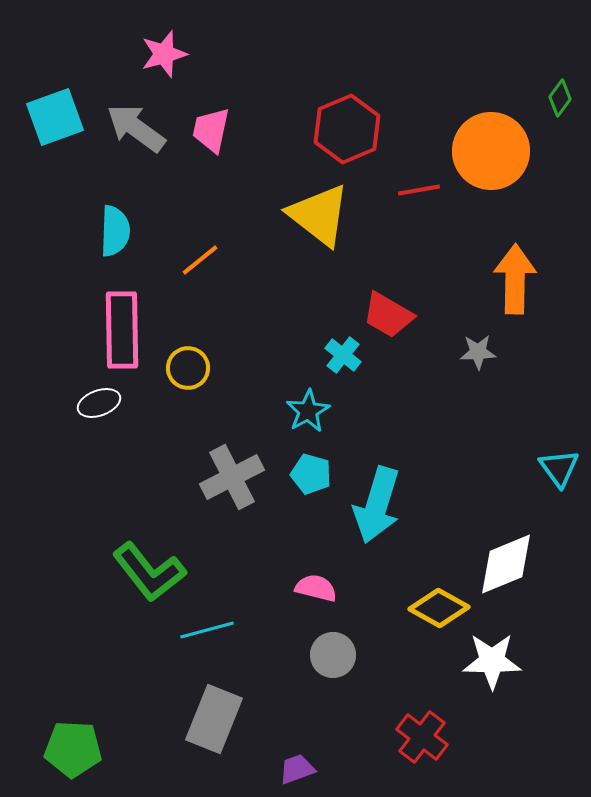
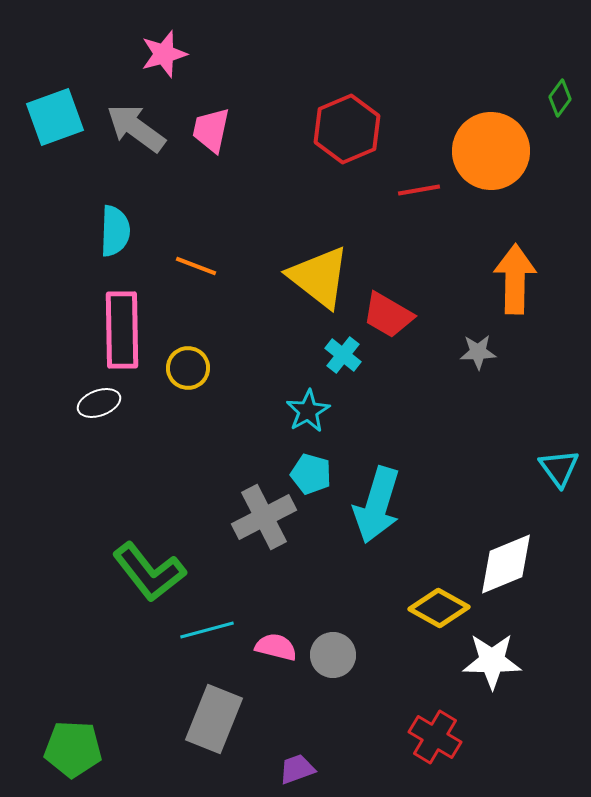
yellow triangle: moved 62 px down
orange line: moved 4 px left, 6 px down; rotated 60 degrees clockwise
gray cross: moved 32 px right, 40 px down
pink semicircle: moved 40 px left, 59 px down
red cross: moved 13 px right; rotated 6 degrees counterclockwise
